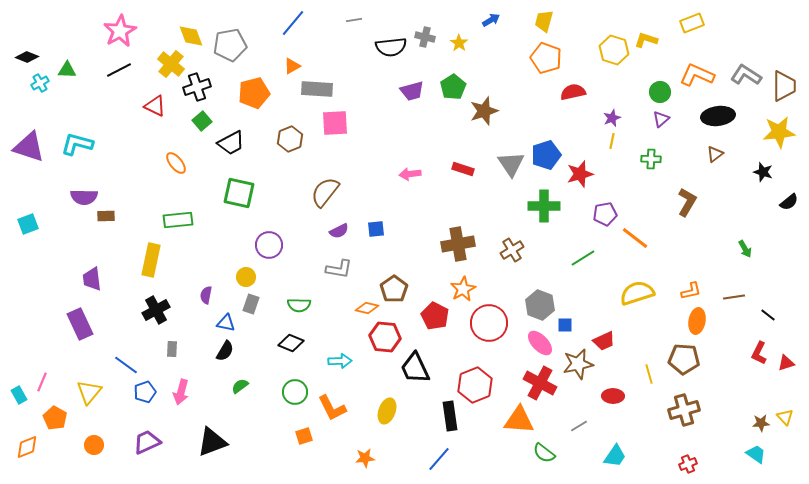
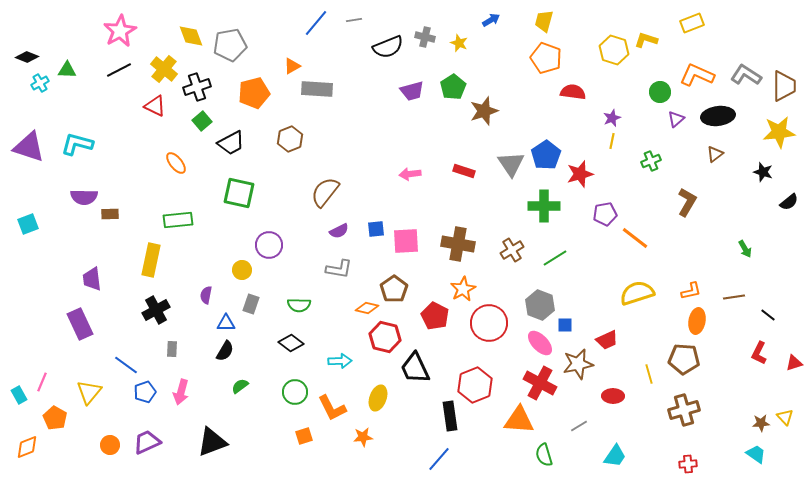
blue line at (293, 23): moved 23 px right
yellow star at (459, 43): rotated 12 degrees counterclockwise
black semicircle at (391, 47): moved 3 px left; rotated 16 degrees counterclockwise
yellow cross at (171, 64): moved 7 px left, 5 px down
red semicircle at (573, 92): rotated 20 degrees clockwise
purple triangle at (661, 119): moved 15 px right
pink square at (335, 123): moved 71 px right, 118 px down
blue pentagon at (546, 155): rotated 16 degrees counterclockwise
green cross at (651, 159): moved 2 px down; rotated 24 degrees counterclockwise
red rectangle at (463, 169): moved 1 px right, 2 px down
brown rectangle at (106, 216): moved 4 px right, 2 px up
brown cross at (458, 244): rotated 20 degrees clockwise
green line at (583, 258): moved 28 px left
yellow circle at (246, 277): moved 4 px left, 7 px up
blue triangle at (226, 323): rotated 12 degrees counterclockwise
red hexagon at (385, 337): rotated 8 degrees clockwise
red trapezoid at (604, 341): moved 3 px right, 1 px up
black diamond at (291, 343): rotated 15 degrees clockwise
red triangle at (786, 363): moved 8 px right
yellow ellipse at (387, 411): moved 9 px left, 13 px up
orange circle at (94, 445): moved 16 px right
green semicircle at (544, 453): moved 2 px down; rotated 35 degrees clockwise
orange star at (365, 458): moved 2 px left, 21 px up
red cross at (688, 464): rotated 18 degrees clockwise
